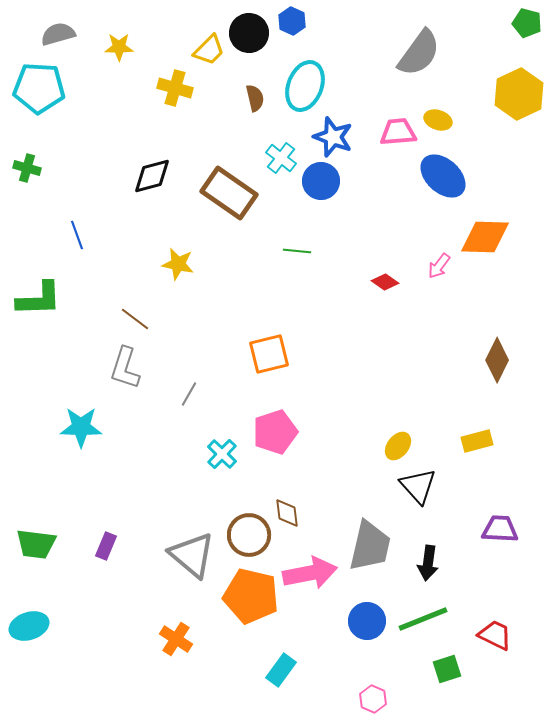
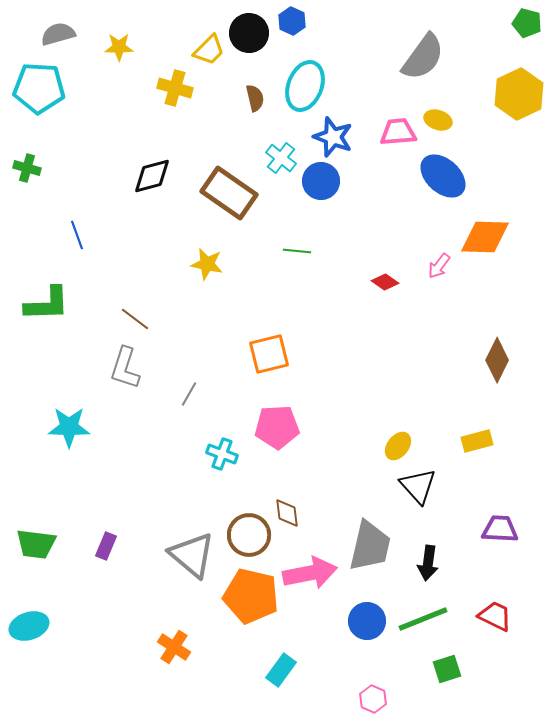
gray semicircle at (419, 53): moved 4 px right, 4 px down
yellow star at (178, 264): moved 29 px right
green L-shape at (39, 299): moved 8 px right, 5 px down
cyan star at (81, 427): moved 12 px left
pink pentagon at (275, 432): moved 2 px right, 5 px up; rotated 15 degrees clockwise
cyan cross at (222, 454): rotated 24 degrees counterclockwise
red trapezoid at (495, 635): moved 19 px up
orange cross at (176, 639): moved 2 px left, 8 px down
